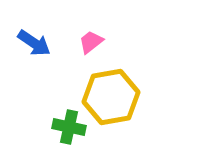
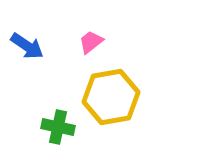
blue arrow: moved 7 px left, 3 px down
green cross: moved 11 px left
